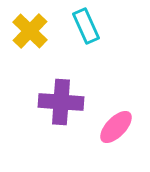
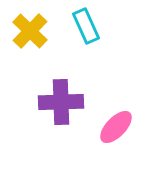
purple cross: rotated 6 degrees counterclockwise
